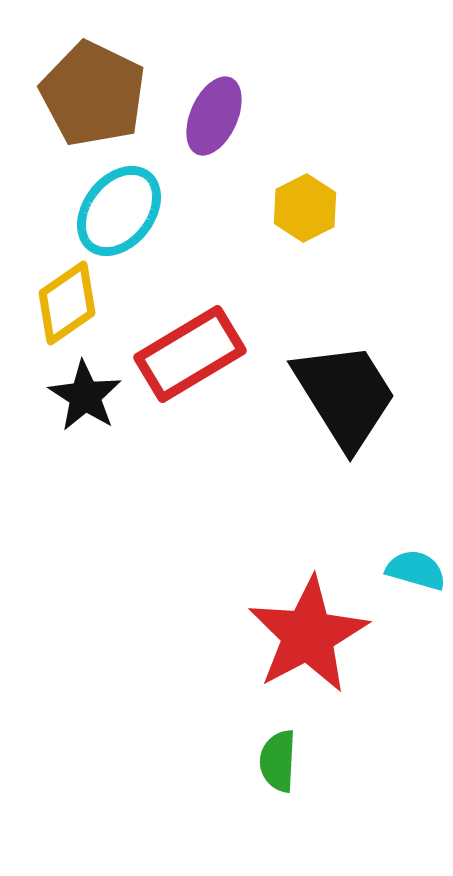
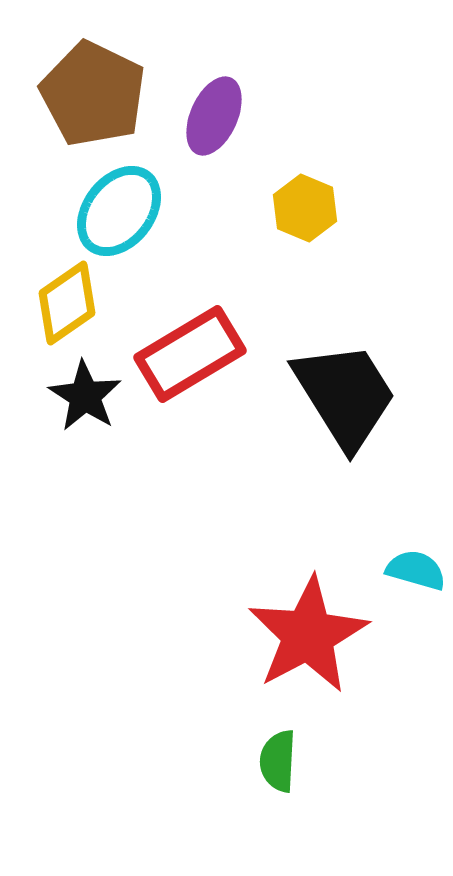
yellow hexagon: rotated 10 degrees counterclockwise
